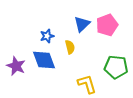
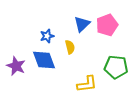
yellow L-shape: rotated 100 degrees clockwise
